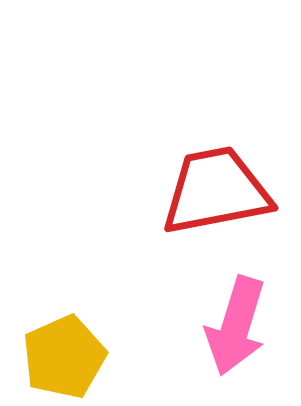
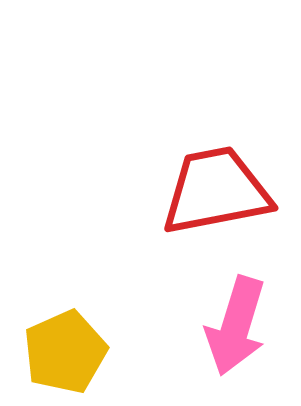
yellow pentagon: moved 1 px right, 5 px up
